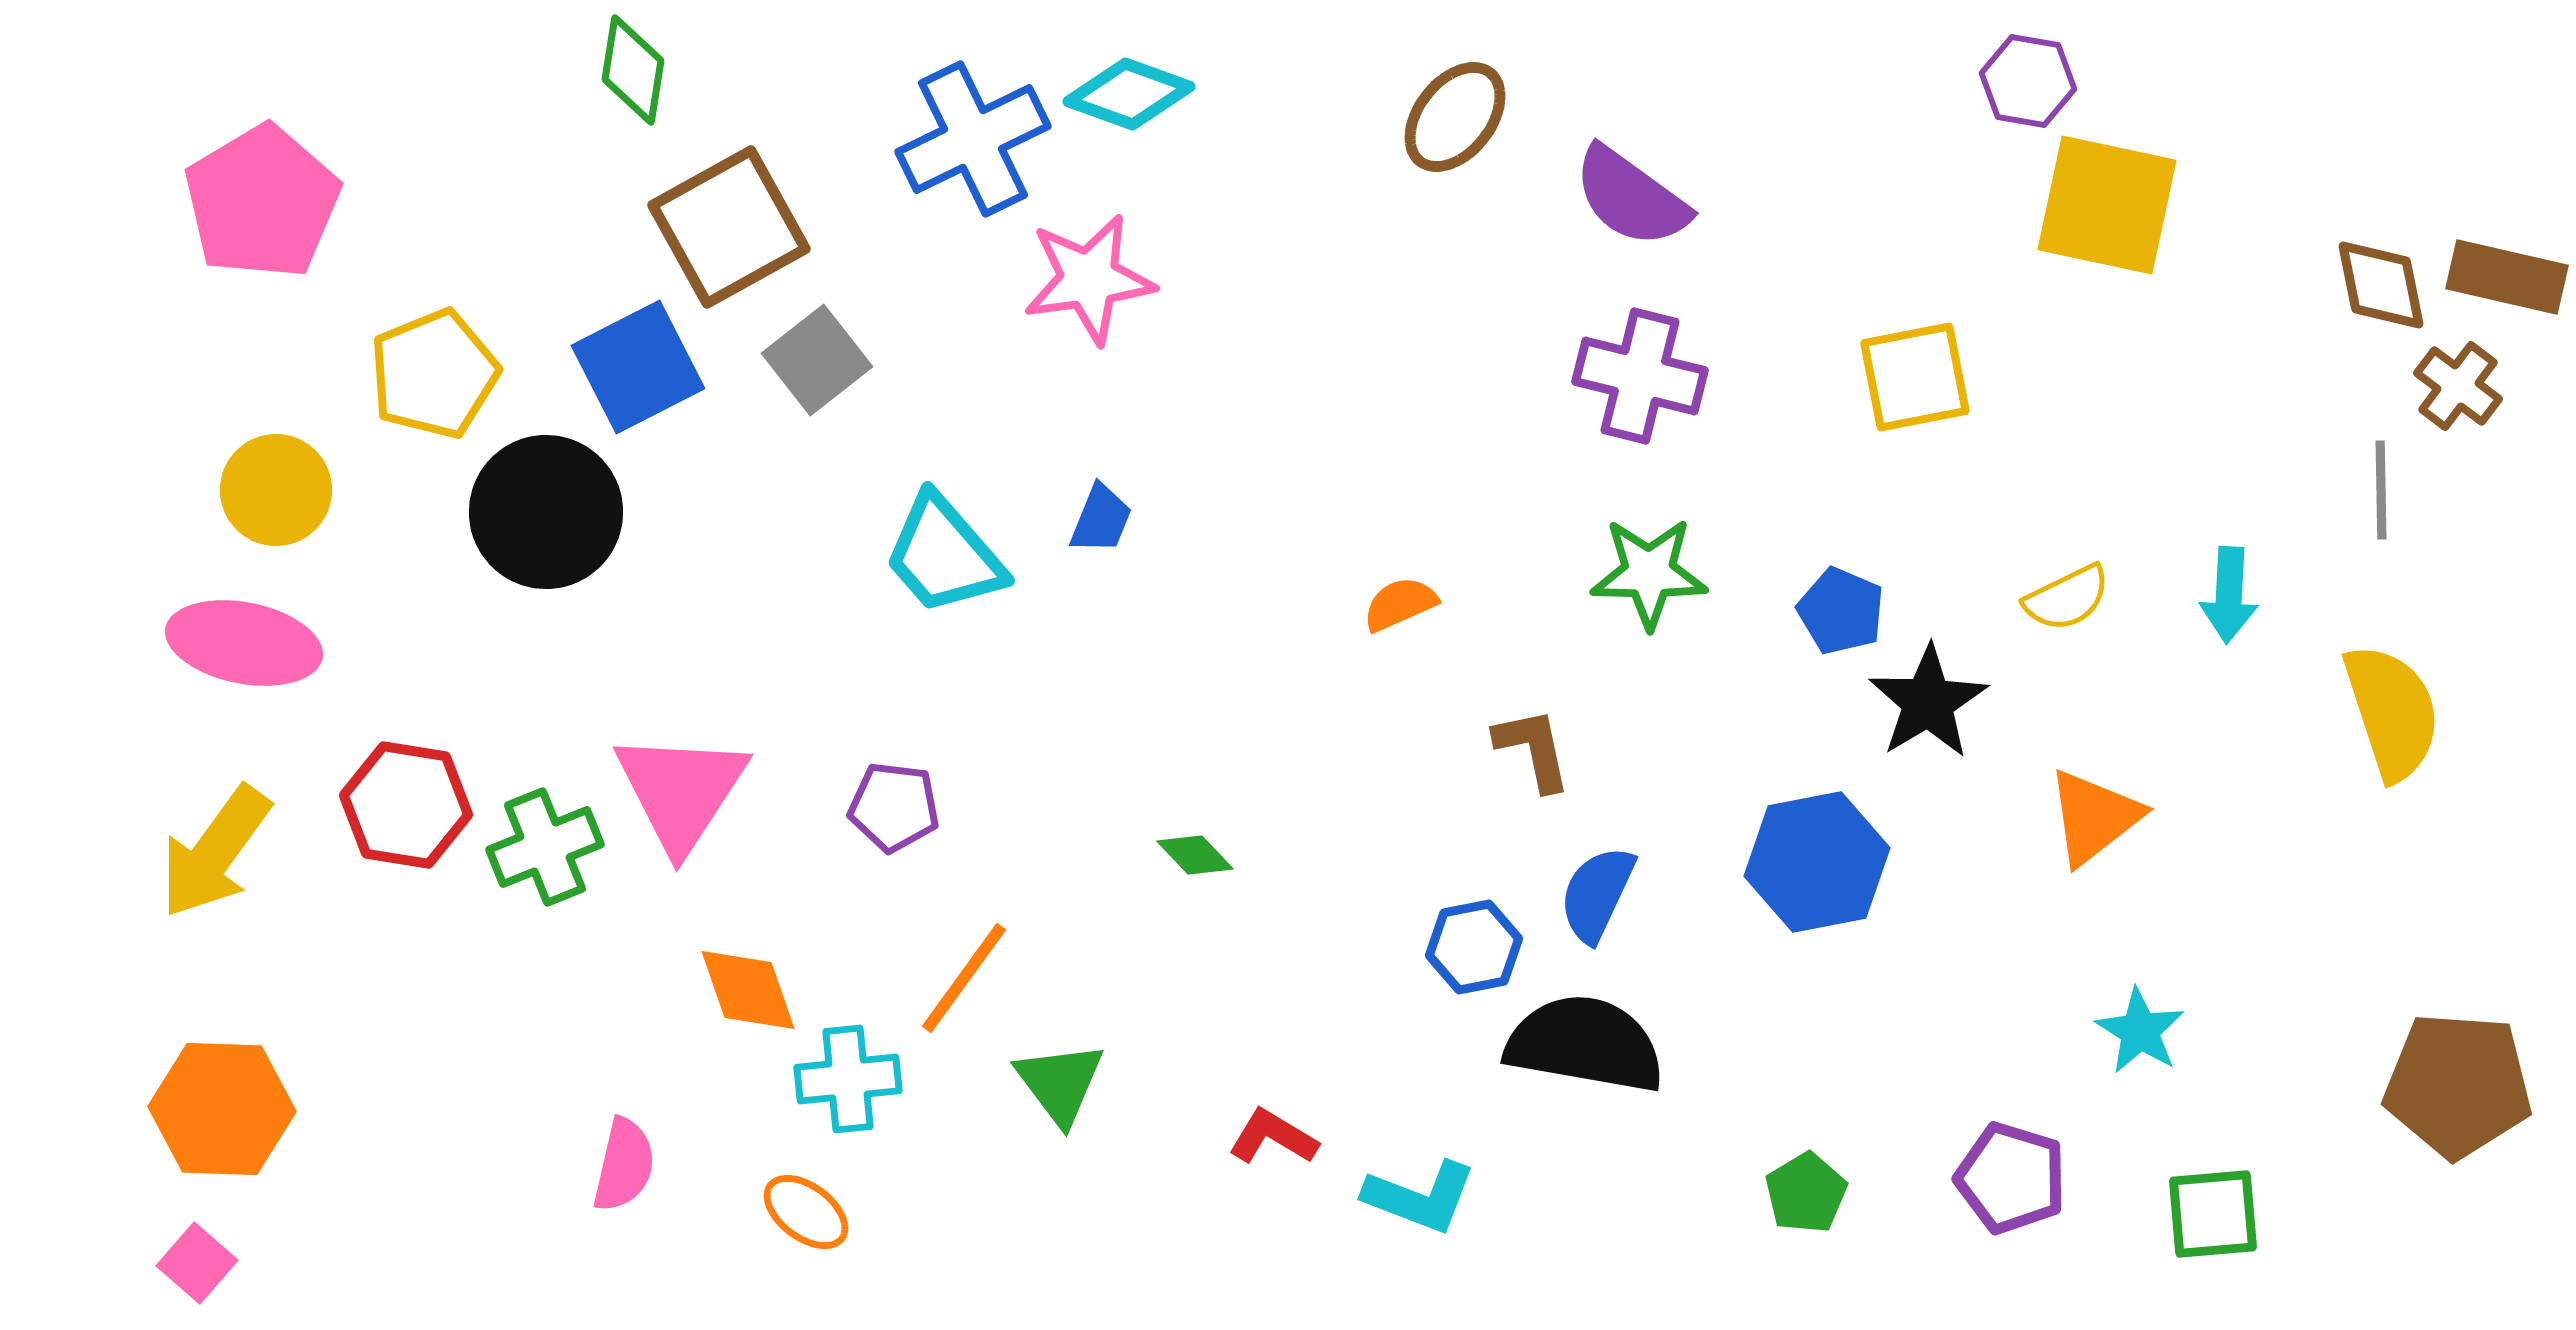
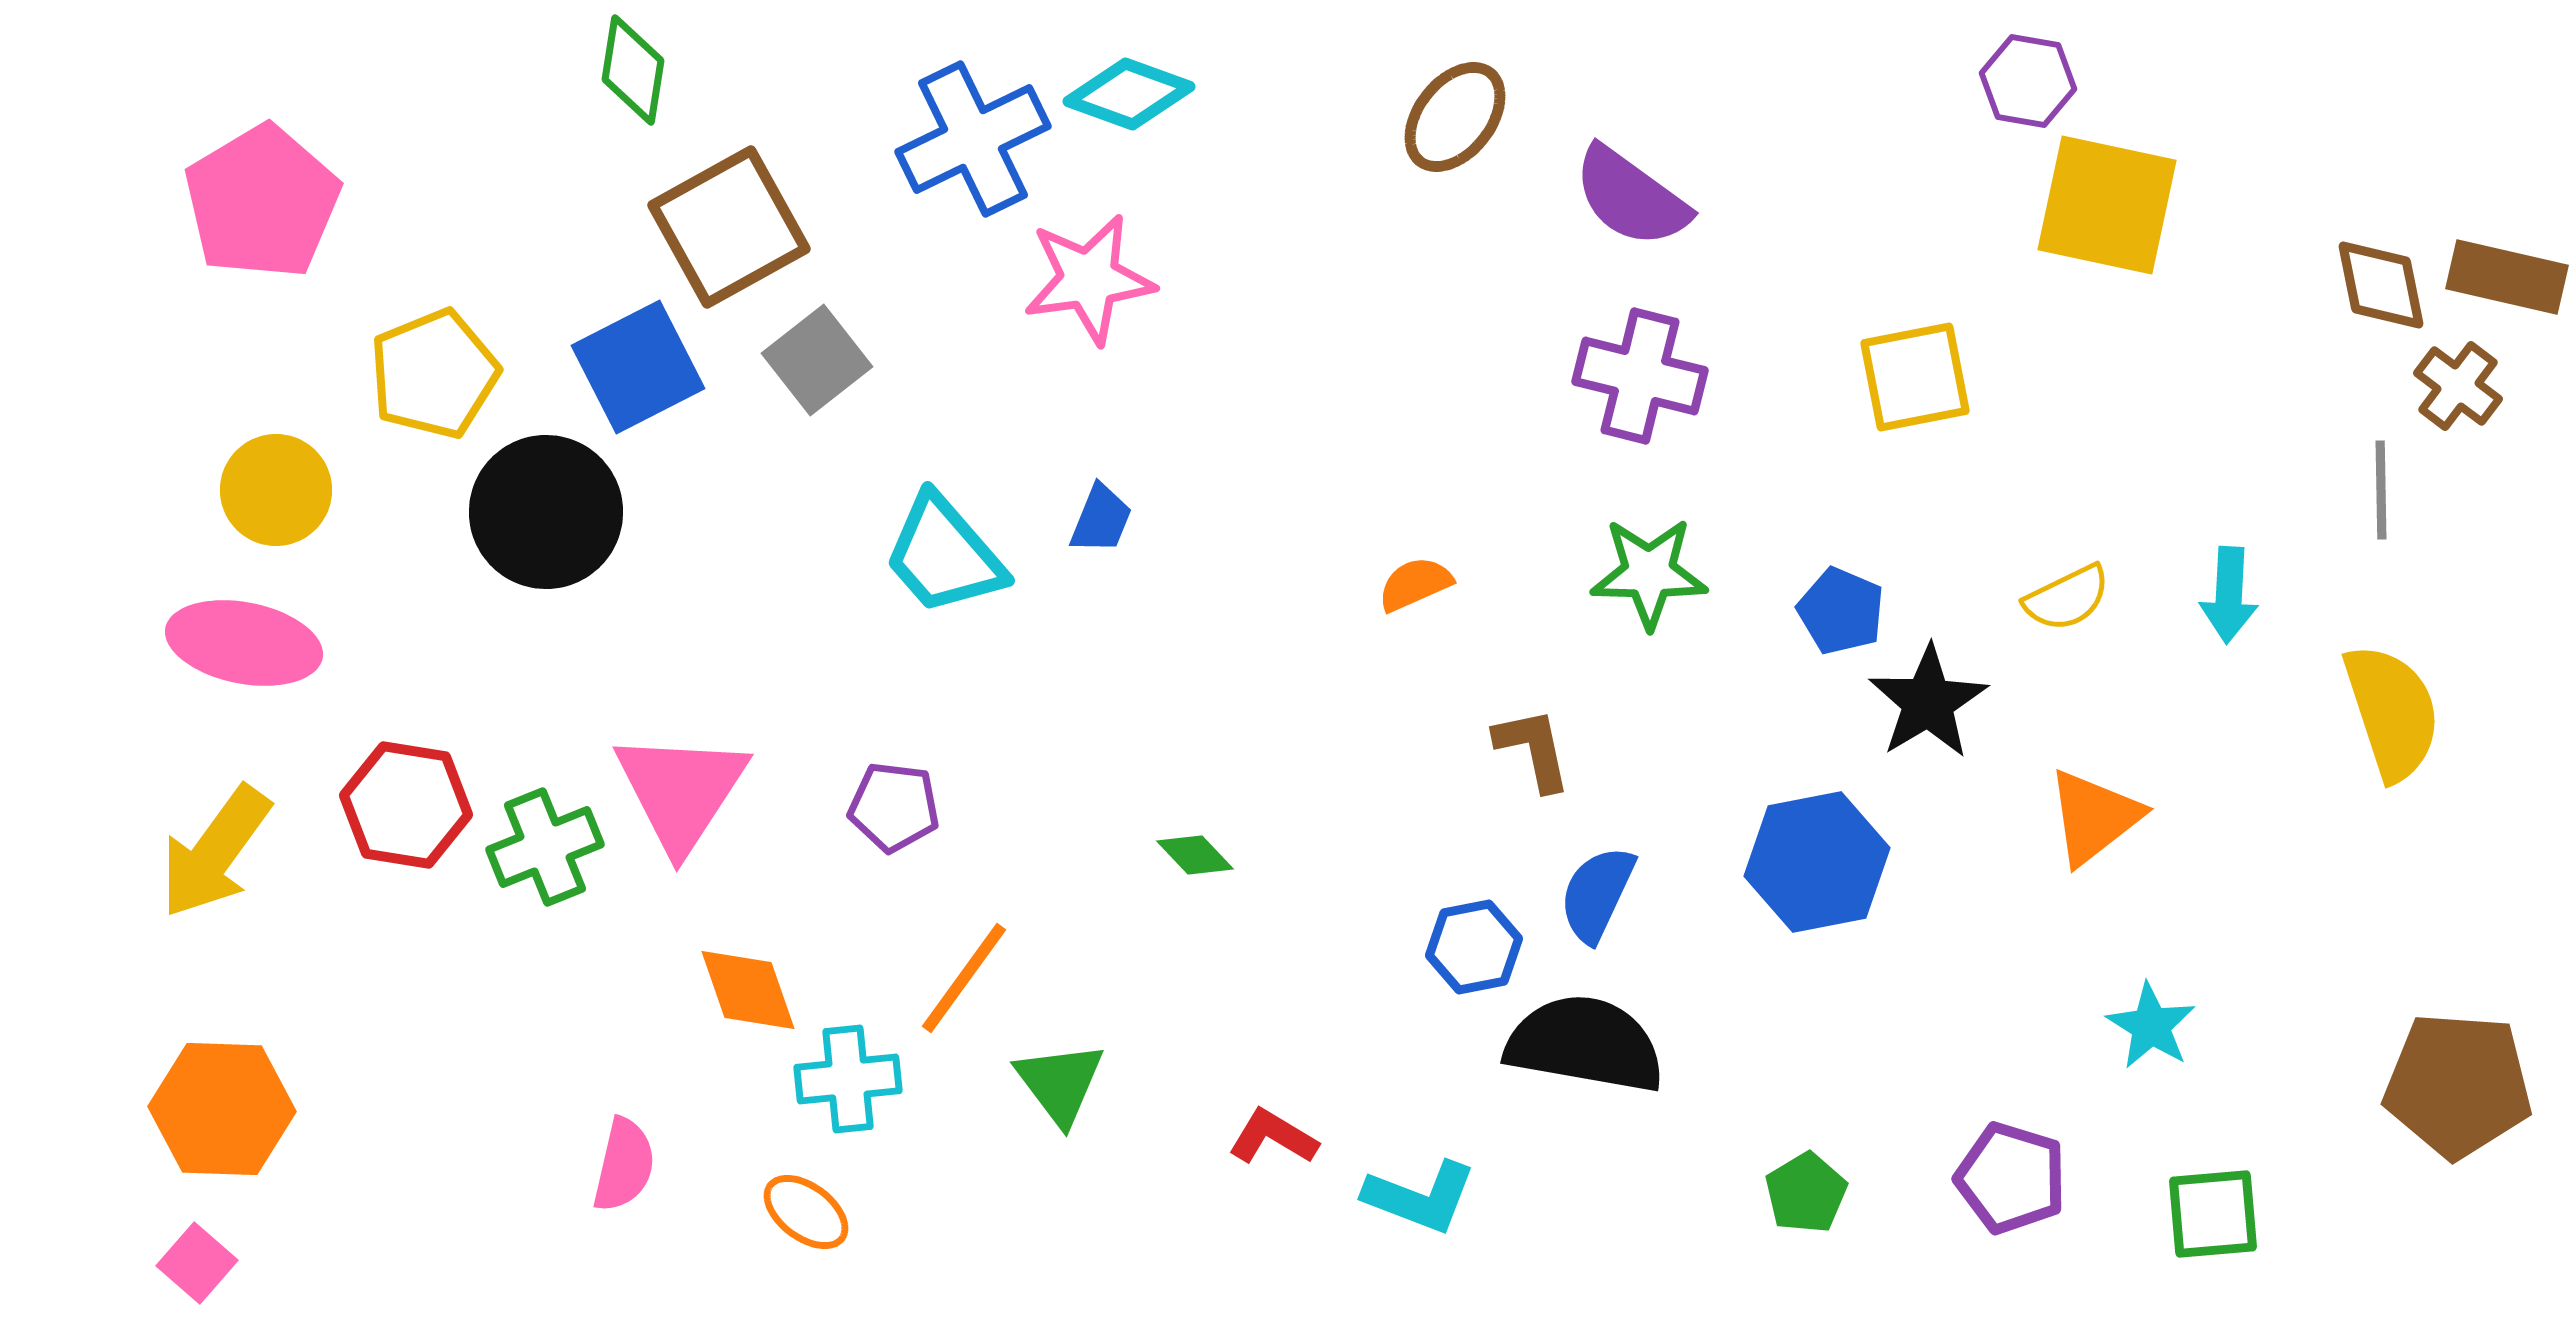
orange semicircle at (1400, 604): moved 15 px right, 20 px up
cyan star at (2140, 1031): moved 11 px right, 5 px up
